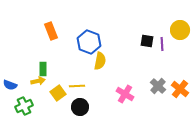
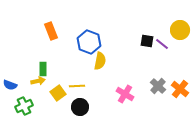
purple line: rotated 48 degrees counterclockwise
